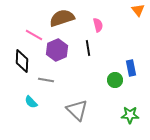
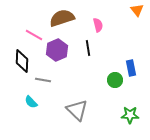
orange triangle: moved 1 px left
gray line: moved 3 px left
